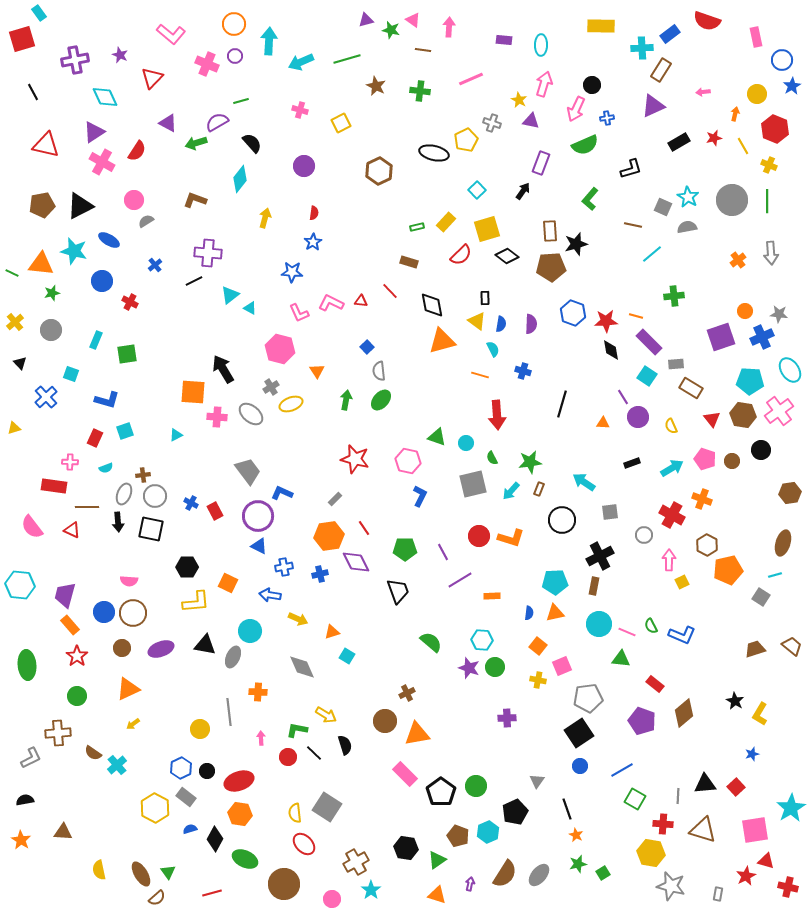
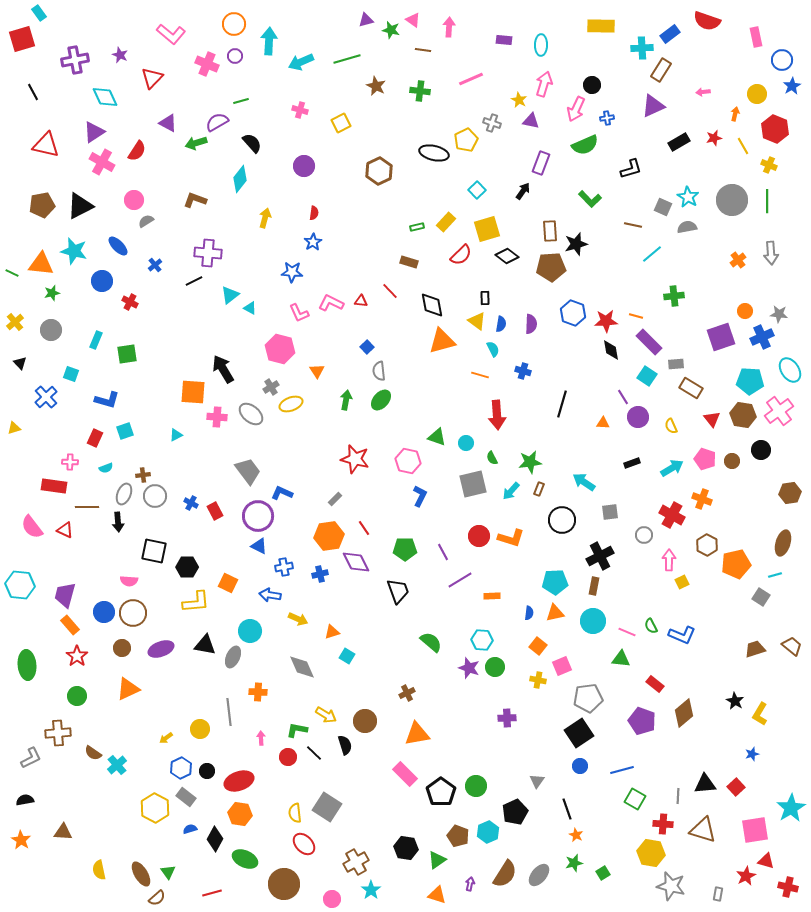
green L-shape at (590, 199): rotated 85 degrees counterclockwise
blue ellipse at (109, 240): moved 9 px right, 6 px down; rotated 15 degrees clockwise
black square at (151, 529): moved 3 px right, 22 px down
red triangle at (72, 530): moved 7 px left
orange pentagon at (728, 570): moved 8 px right, 6 px up
cyan circle at (599, 624): moved 6 px left, 3 px up
brown circle at (385, 721): moved 20 px left
yellow arrow at (133, 724): moved 33 px right, 14 px down
blue line at (622, 770): rotated 15 degrees clockwise
green star at (578, 864): moved 4 px left, 1 px up
